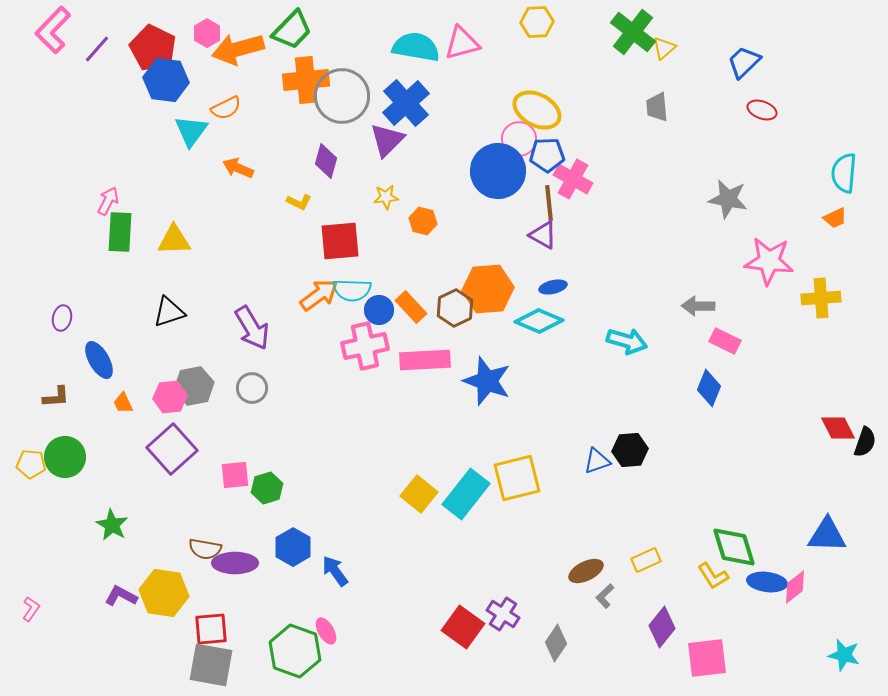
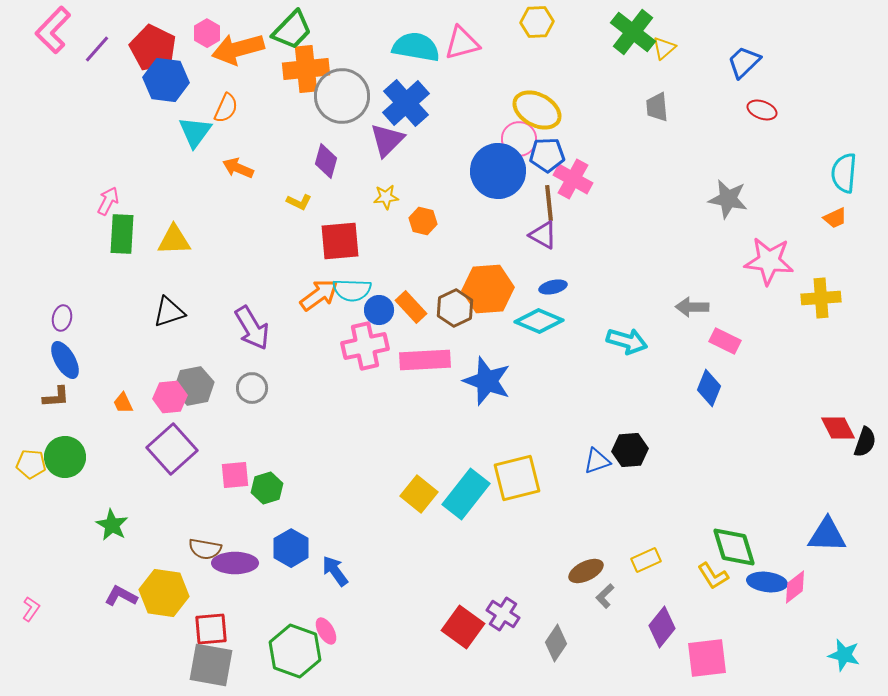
orange cross at (306, 80): moved 11 px up
orange semicircle at (226, 108): rotated 40 degrees counterclockwise
cyan triangle at (191, 131): moved 4 px right, 1 px down
green rectangle at (120, 232): moved 2 px right, 2 px down
gray arrow at (698, 306): moved 6 px left, 1 px down
blue ellipse at (99, 360): moved 34 px left
blue hexagon at (293, 547): moved 2 px left, 1 px down
